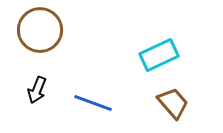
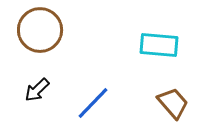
cyan rectangle: moved 10 px up; rotated 30 degrees clockwise
black arrow: rotated 24 degrees clockwise
blue line: rotated 66 degrees counterclockwise
